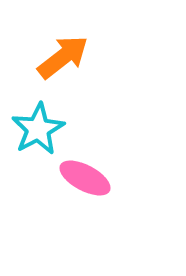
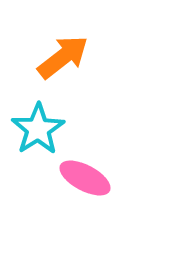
cyan star: rotated 4 degrees counterclockwise
